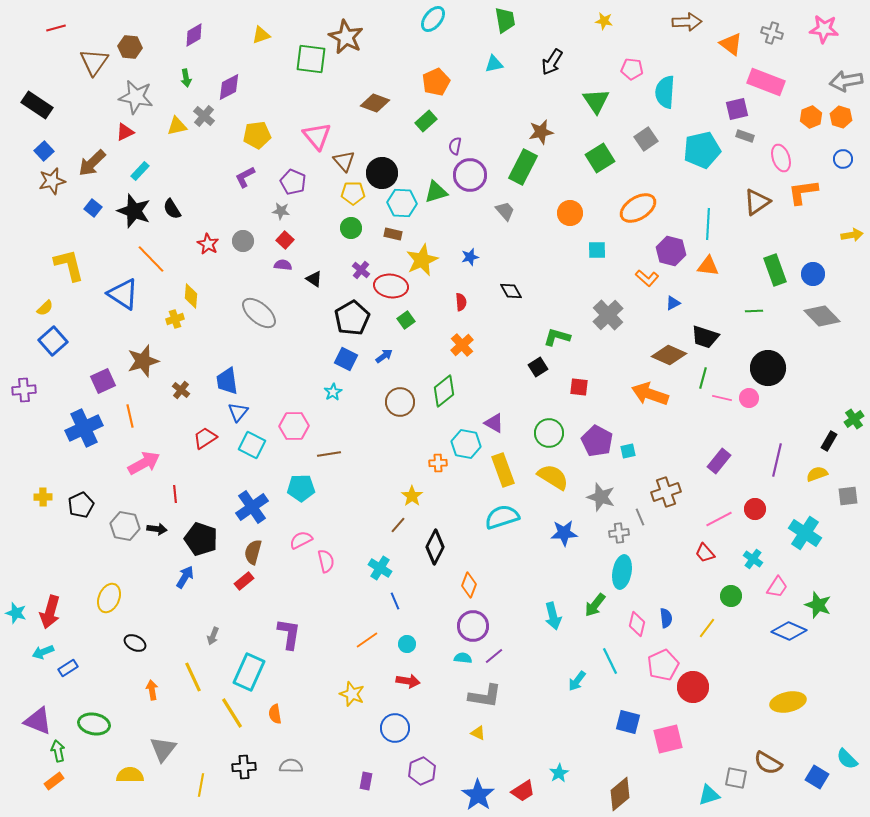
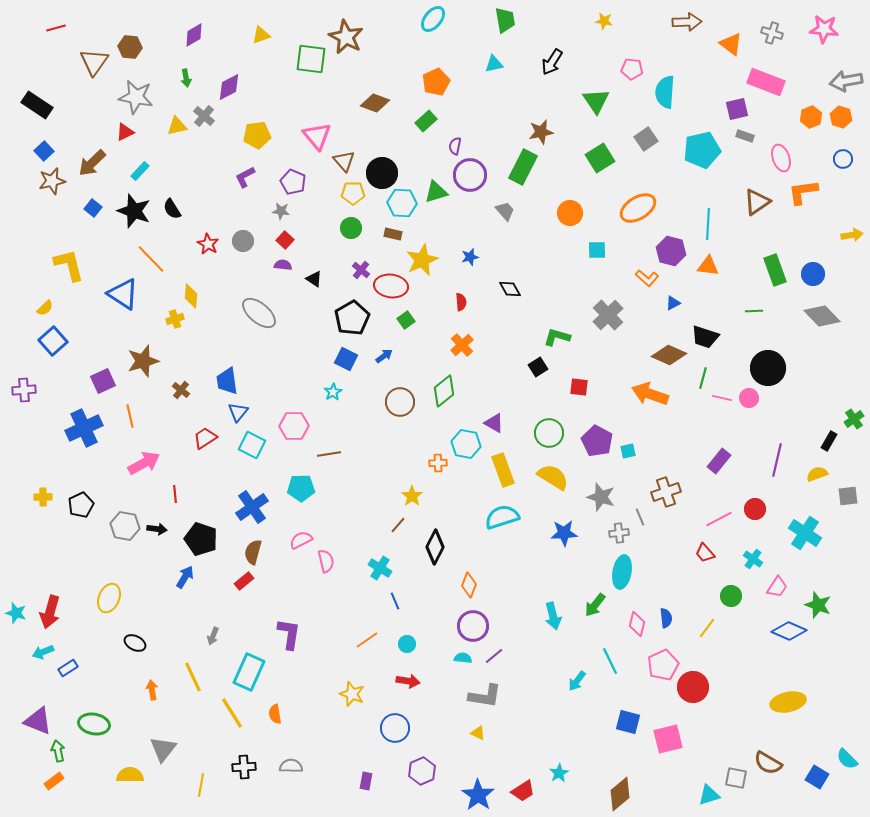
black diamond at (511, 291): moved 1 px left, 2 px up
